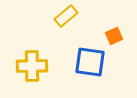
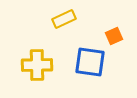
yellow rectangle: moved 2 px left, 3 px down; rotated 15 degrees clockwise
yellow cross: moved 5 px right, 1 px up
